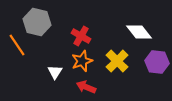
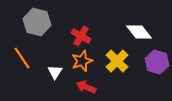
orange line: moved 5 px right, 13 px down
purple hexagon: rotated 10 degrees clockwise
